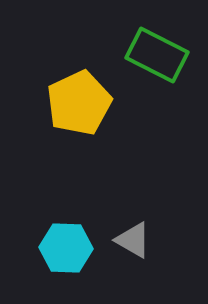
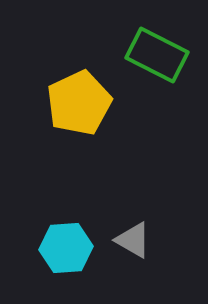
cyan hexagon: rotated 6 degrees counterclockwise
